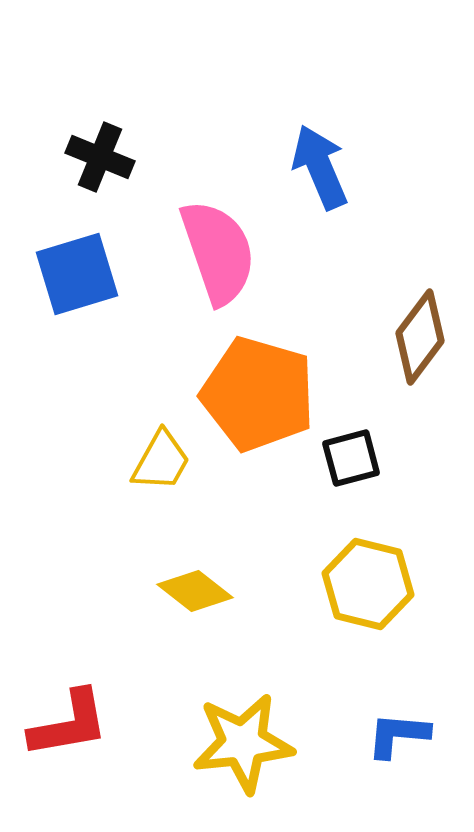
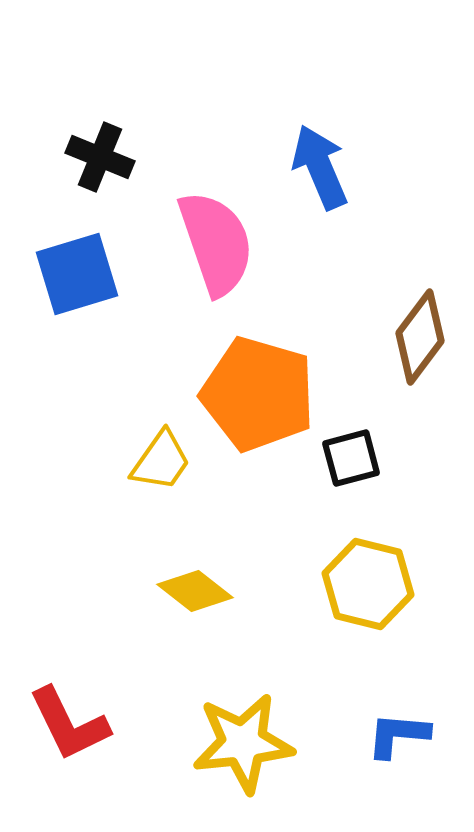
pink semicircle: moved 2 px left, 9 px up
yellow trapezoid: rotated 6 degrees clockwise
red L-shape: rotated 74 degrees clockwise
